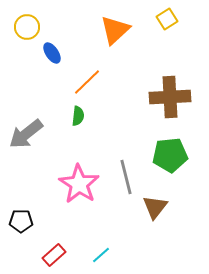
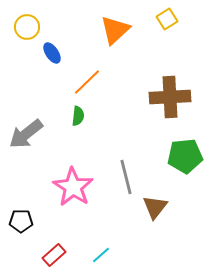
green pentagon: moved 15 px right, 1 px down
pink star: moved 6 px left, 3 px down
